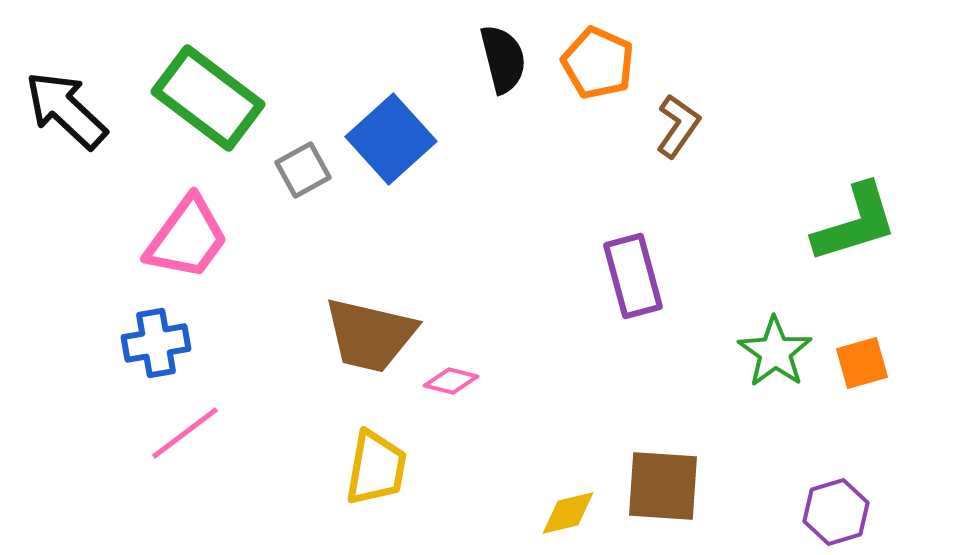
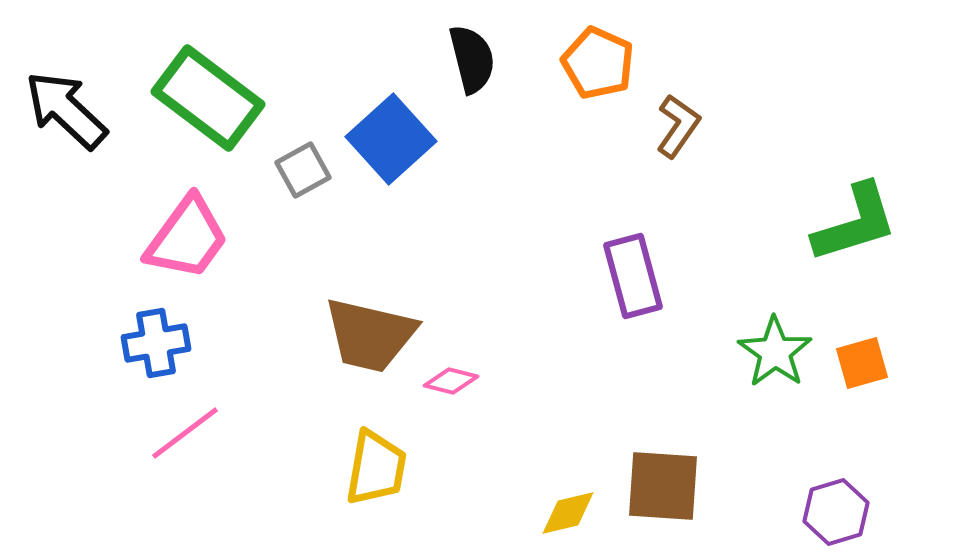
black semicircle: moved 31 px left
